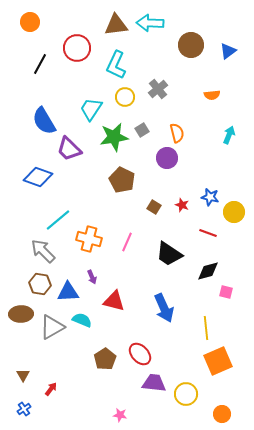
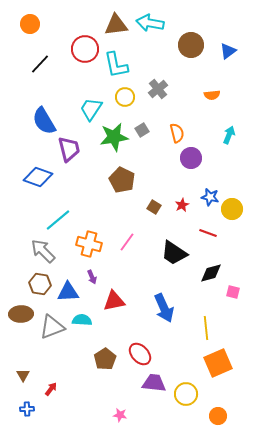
orange circle at (30, 22): moved 2 px down
cyan arrow at (150, 23): rotated 8 degrees clockwise
red circle at (77, 48): moved 8 px right, 1 px down
black line at (40, 64): rotated 15 degrees clockwise
cyan L-shape at (116, 65): rotated 36 degrees counterclockwise
purple trapezoid at (69, 149): rotated 148 degrees counterclockwise
purple circle at (167, 158): moved 24 px right
red star at (182, 205): rotated 24 degrees clockwise
yellow circle at (234, 212): moved 2 px left, 3 px up
orange cross at (89, 239): moved 5 px down
pink line at (127, 242): rotated 12 degrees clockwise
black trapezoid at (169, 254): moved 5 px right, 1 px up
black diamond at (208, 271): moved 3 px right, 2 px down
pink square at (226, 292): moved 7 px right
red triangle at (114, 301): rotated 25 degrees counterclockwise
cyan semicircle at (82, 320): rotated 18 degrees counterclockwise
gray triangle at (52, 327): rotated 8 degrees clockwise
orange square at (218, 361): moved 2 px down
blue cross at (24, 409): moved 3 px right; rotated 32 degrees clockwise
orange circle at (222, 414): moved 4 px left, 2 px down
